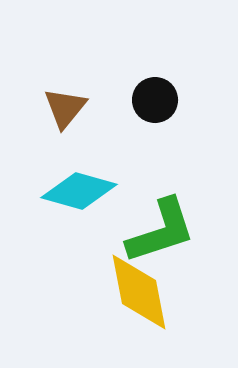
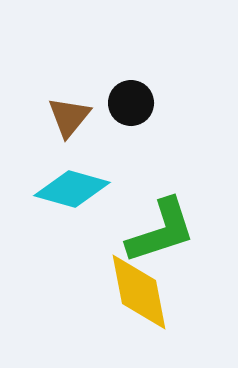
black circle: moved 24 px left, 3 px down
brown triangle: moved 4 px right, 9 px down
cyan diamond: moved 7 px left, 2 px up
